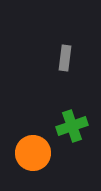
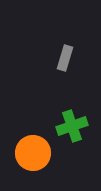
gray rectangle: rotated 10 degrees clockwise
